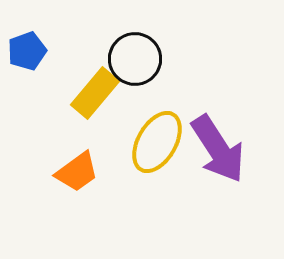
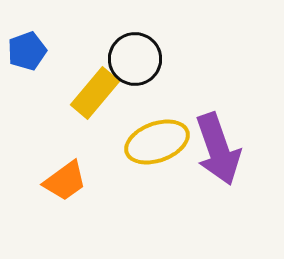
yellow ellipse: rotated 40 degrees clockwise
purple arrow: rotated 14 degrees clockwise
orange trapezoid: moved 12 px left, 9 px down
